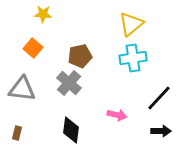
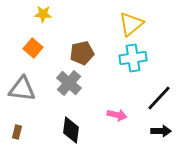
brown pentagon: moved 2 px right, 3 px up
brown rectangle: moved 1 px up
